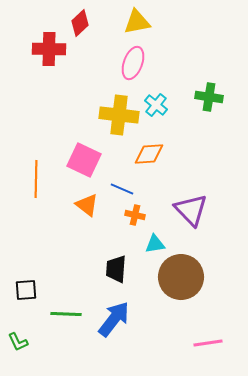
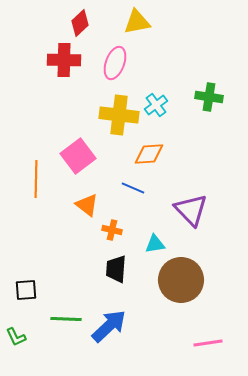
red cross: moved 15 px right, 11 px down
pink ellipse: moved 18 px left
cyan cross: rotated 15 degrees clockwise
pink square: moved 6 px left, 4 px up; rotated 28 degrees clockwise
blue line: moved 11 px right, 1 px up
orange cross: moved 23 px left, 15 px down
brown circle: moved 3 px down
green line: moved 5 px down
blue arrow: moved 5 px left, 7 px down; rotated 9 degrees clockwise
green L-shape: moved 2 px left, 5 px up
